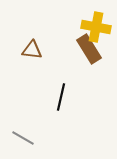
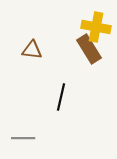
gray line: rotated 30 degrees counterclockwise
